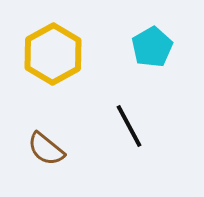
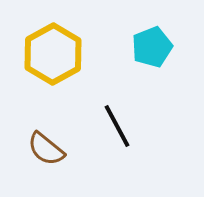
cyan pentagon: rotated 9 degrees clockwise
black line: moved 12 px left
